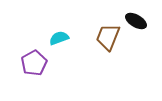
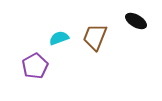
brown trapezoid: moved 13 px left
purple pentagon: moved 1 px right, 3 px down
